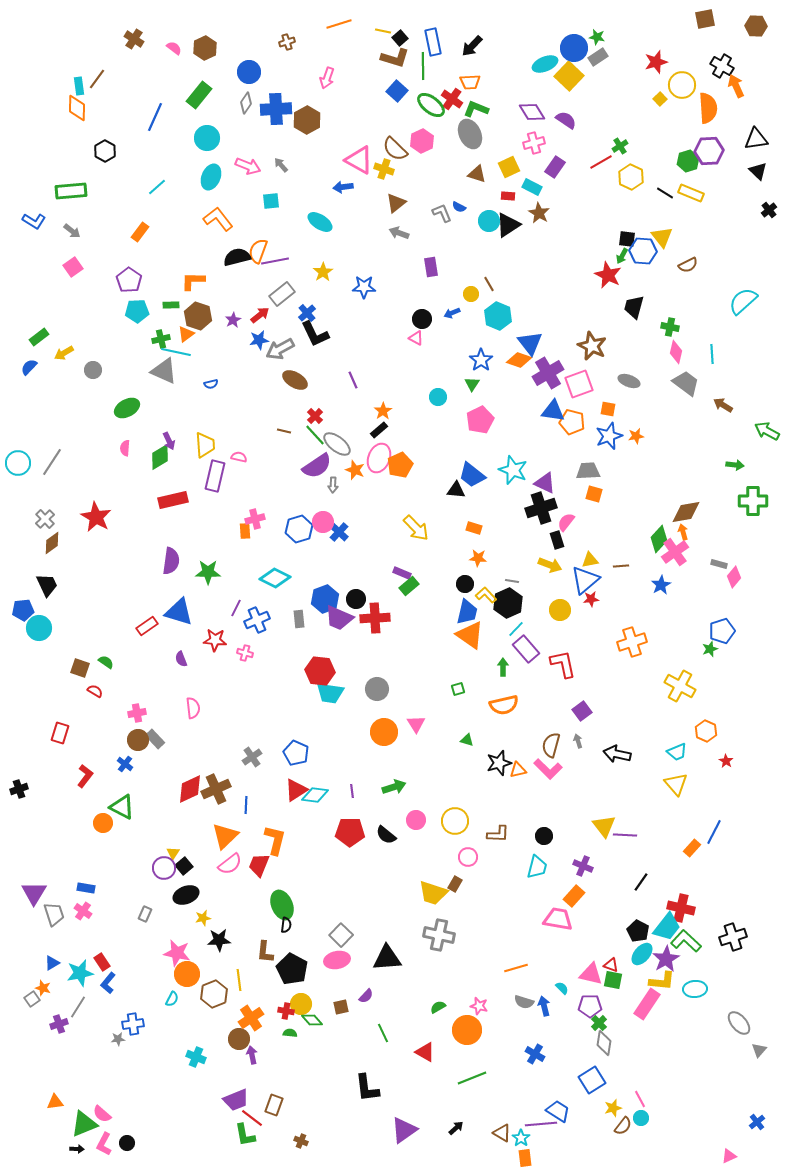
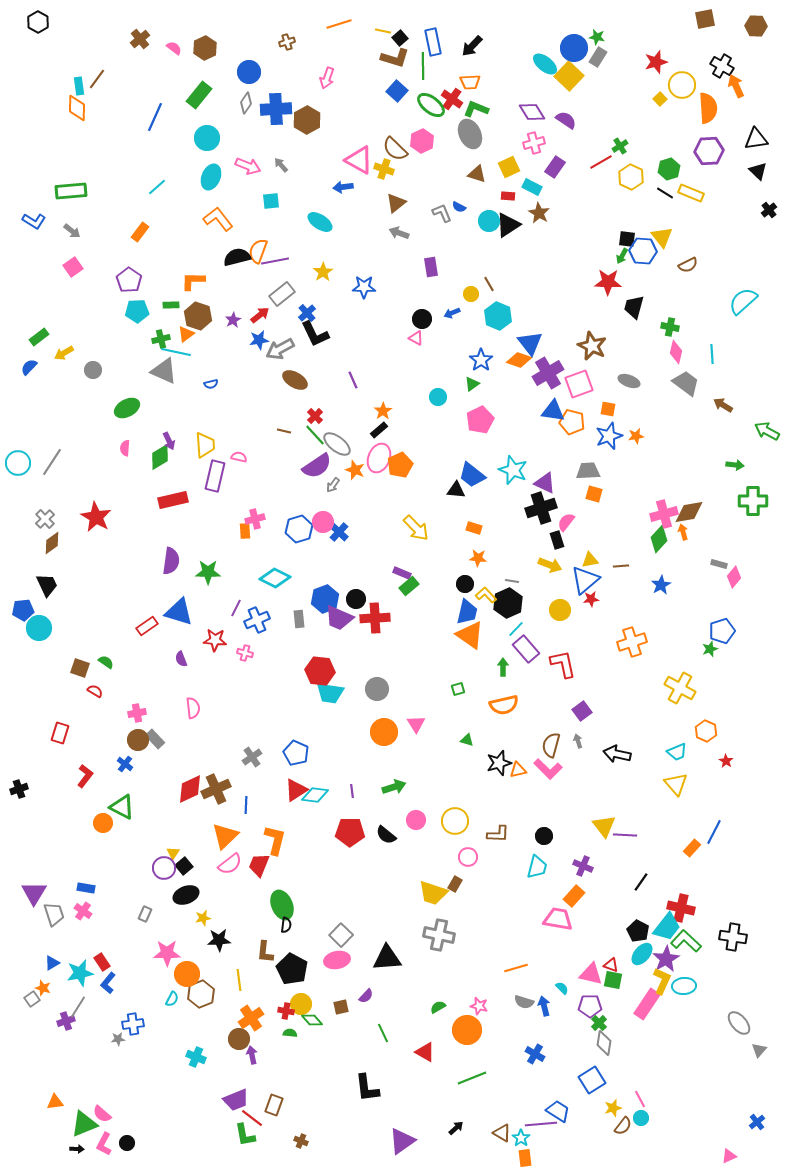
brown cross at (134, 39): moved 6 px right; rotated 18 degrees clockwise
gray rectangle at (598, 57): rotated 24 degrees counterclockwise
cyan ellipse at (545, 64): rotated 60 degrees clockwise
black hexagon at (105, 151): moved 67 px left, 129 px up
green hexagon at (688, 161): moved 19 px left, 8 px down
red star at (608, 275): moved 7 px down; rotated 24 degrees counterclockwise
green triangle at (472, 384): rotated 21 degrees clockwise
gray arrow at (333, 485): rotated 35 degrees clockwise
brown diamond at (686, 512): moved 3 px right
pink cross at (675, 552): moved 11 px left, 38 px up; rotated 20 degrees clockwise
yellow cross at (680, 686): moved 2 px down
black cross at (733, 937): rotated 28 degrees clockwise
pink star at (177, 953): moved 10 px left; rotated 12 degrees counterclockwise
yellow L-shape at (662, 981): rotated 72 degrees counterclockwise
cyan ellipse at (695, 989): moved 11 px left, 3 px up
brown hexagon at (214, 994): moved 13 px left
purple cross at (59, 1024): moved 7 px right, 3 px up
purple triangle at (404, 1130): moved 2 px left, 11 px down
